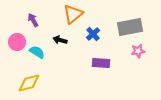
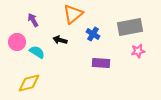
blue cross: rotated 16 degrees counterclockwise
